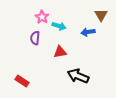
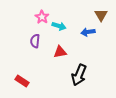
purple semicircle: moved 3 px down
black arrow: moved 1 px right, 1 px up; rotated 90 degrees counterclockwise
